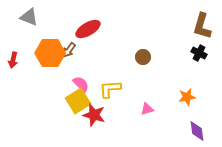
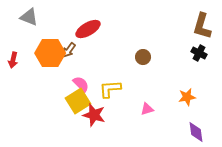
purple diamond: moved 1 px left, 1 px down
